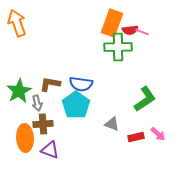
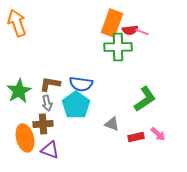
gray arrow: moved 10 px right
orange ellipse: rotated 12 degrees counterclockwise
